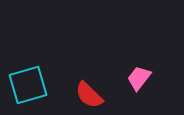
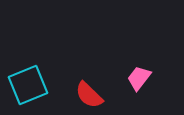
cyan square: rotated 6 degrees counterclockwise
